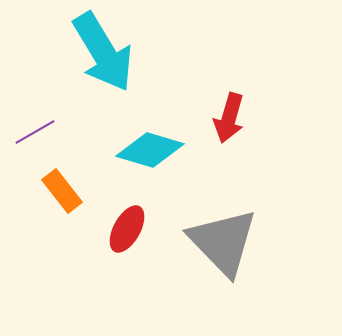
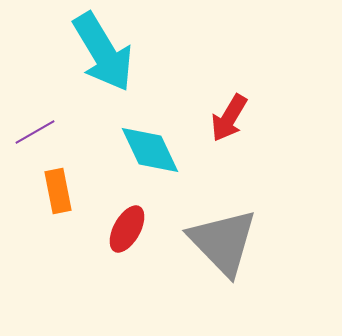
red arrow: rotated 15 degrees clockwise
cyan diamond: rotated 48 degrees clockwise
orange rectangle: moved 4 px left; rotated 27 degrees clockwise
